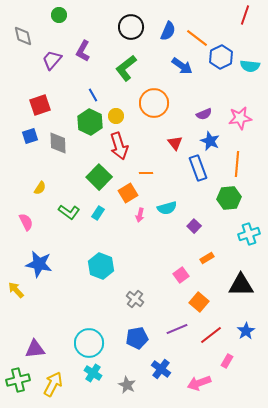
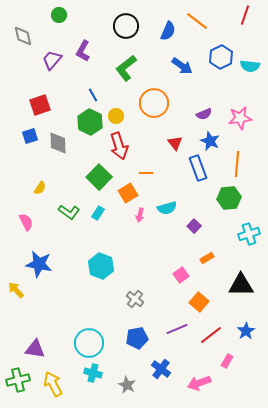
black circle at (131, 27): moved 5 px left, 1 px up
orange line at (197, 38): moved 17 px up
purple triangle at (35, 349): rotated 15 degrees clockwise
cyan cross at (93, 373): rotated 18 degrees counterclockwise
yellow arrow at (53, 384): rotated 55 degrees counterclockwise
